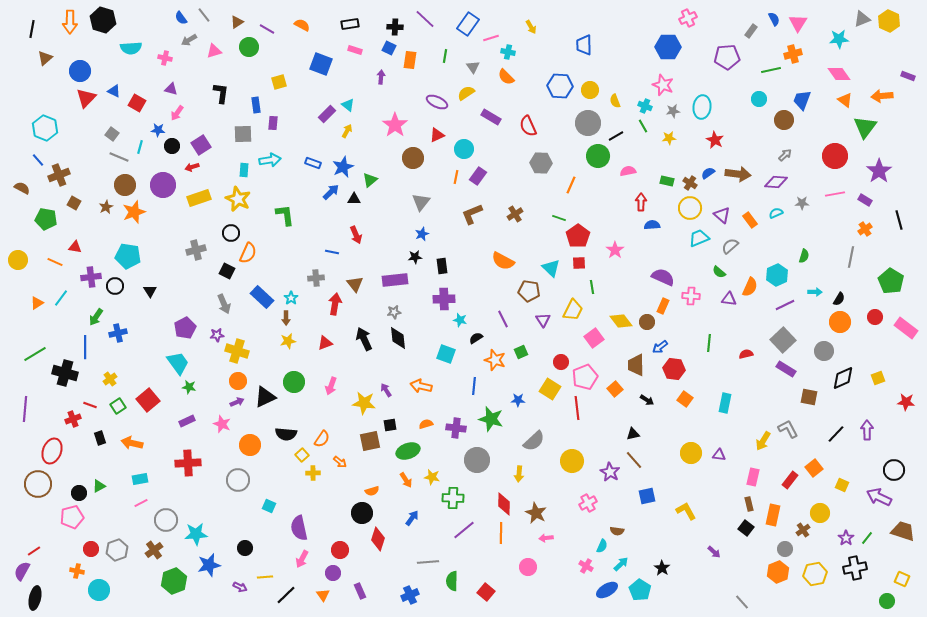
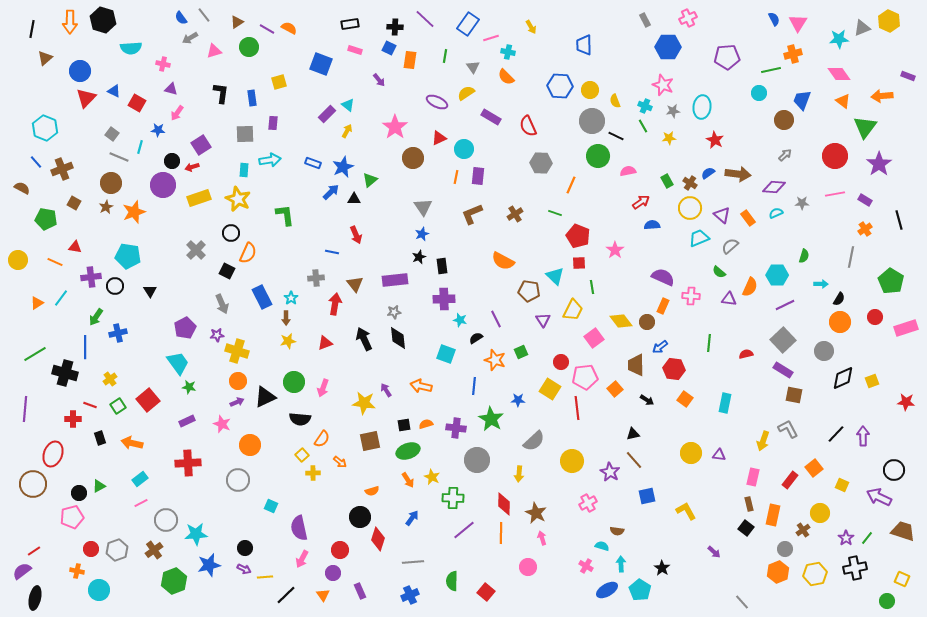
gray triangle at (862, 19): moved 9 px down
orange semicircle at (302, 25): moved 13 px left, 3 px down
gray rectangle at (751, 31): moved 106 px left, 11 px up; rotated 64 degrees counterclockwise
gray arrow at (189, 40): moved 1 px right, 2 px up
pink cross at (165, 58): moved 2 px left, 6 px down
purple arrow at (381, 77): moved 2 px left, 3 px down; rotated 136 degrees clockwise
cyan circle at (759, 99): moved 6 px up
orange triangle at (845, 100): moved 2 px left, 1 px down
blue rectangle at (256, 105): moved 4 px left, 7 px up
gray circle at (588, 123): moved 4 px right, 2 px up
pink star at (395, 125): moved 2 px down
gray square at (243, 134): moved 2 px right
red triangle at (437, 135): moved 2 px right, 3 px down
black line at (616, 136): rotated 56 degrees clockwise
black circle at (172, 146): moved 15 px down
blue line at (38, 160): moved 2 px left, 2 px down
purple star at (879, 171): moved 7 px up
brown cross at (59, 175): moved 3 px right, 6 px up
purple rectangle at (478, 176): rotated 30 degrees counterclockwise
green rectangle at (667, 181): rotated 48 degrees clockwise
purple diamond at (776, 182): moved 2 px left, 5 px down
brown circle at (125, 185): moved 14 px left, 2 px up
gray triangle at (421, 202): moved 2 px right, 5 px down; rotated 12 degrees counterclockwise
red arrow at (641, 202): rotated 54 degrees clockwise
green line at (559, 218): moved 4 px left, 5 px up
orange rectangle at (750, 220): moved 2 px left, 2 px up
red pentagon at (578, 236): rotated 15 degrees counterclockwise
gray cross at (196, 250): rotated 30 degrees counterclockwise
black star at (415, 257): moved 4 px right; rotated 16 degrees counterclockwise
cyan triangle at (551, 268): moved 4 px right, 8 px down
cyan hexagon at (777, 275): rotated 25 degrees clockwise
cyan arrow at (815, 292): moved 6 px right, 8 px up
blue rectangle at (262, 297): rotated 20 degrees clockwise
gray arrow at (224, 304): moved 2 px left
purple line at (503, 319): moved 7 px left
pink rectangle at (906, 328): rotated 55 degrees counterclockwise
purple rectangle at (786, 369): moved 3 px left, 1 px down
pink pentagon at (585, 377): rotated 15 degrees clockwise
yellow square at (878, 378): moved 6 px left, 3 px down
pink arrow at (331, 386): moved 8 px left, 2 px down
brown square at (809, 397): moved 15 px left, 2 px up
red cross at (73, 419): rotated 21 degrees clockwise
green star at (491, 419): rotated 15 degrees clockwise
black square at (390, 425): moved 14 px right
purple arrow at (867, 430): moved 4 px left, 6 px down
black semicircle at (286, 434): moved 14 px right, 15 px up
yellow arrow at (763, 441): rotated 12 degrees counterclockwise
red ellipse at (52, 451): moved 1 px right, 3 px down
yellow star at (432, 477): rotated 14 degrees clockwise
cyan rectangle at (140, 479): rotated 28 degrees counterclockwise
orange arrow at (406, 480): moved 2 px right
brown circle at (38, 484): moved 5 px left
cyan square at (269, 506): moved 2 px right
black circle at (362, 513): moved 2 px left, 4 px down
pink arrow at (546, 538): moved 4 px left; rotated 80 degrees clockwise
cyan semicircle at (602, 546): rotated 96 degrees counterclockwise
gray line at (428, 562): moved 15 px left
cyan arrow at (621, 564): rotated 49 degrees counterclockwise
purple semicircle at (22, 571): rotated 24 degrees clockwise
purple arrow at (240, 587): moved 4 px right, 18 px up
